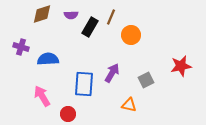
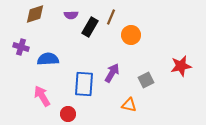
brown diamond: moved 7 px left
